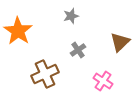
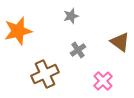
orange star: rotated 24 degrees clockwise
brown triangle: rotated 40 degrees counterclockwise
pink cross: rotated 12 degrees clockwise
